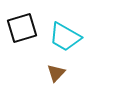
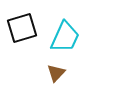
cyan trapezoid: rotated 96 degrees counterclockwise
